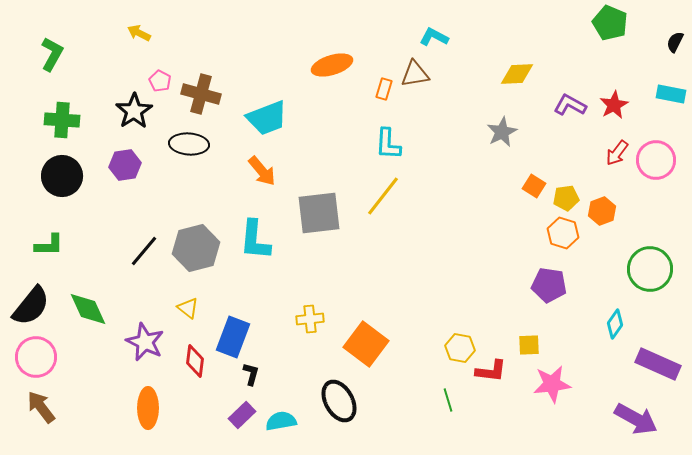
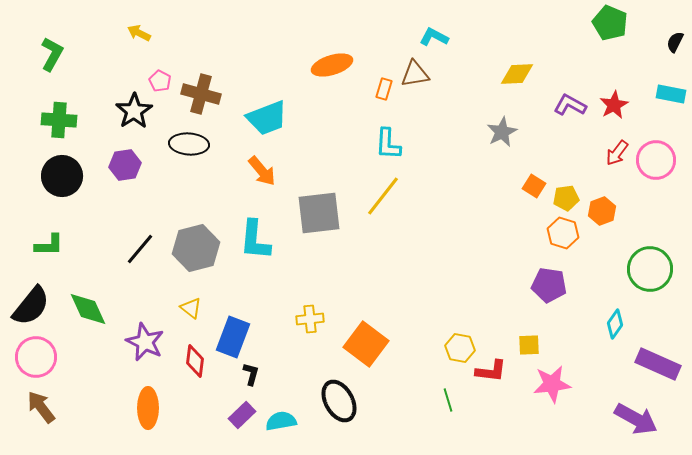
green cross at (62, 120): moved 3 px left
black line at (144, 251): moved 4 px left, 2 px up
yellow triangle at (188, 308): moved 3 px right
